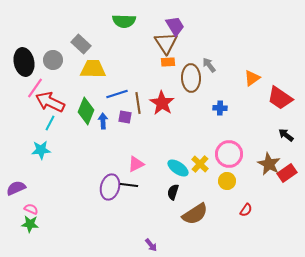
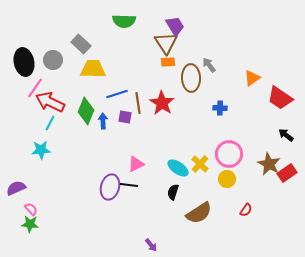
yellow circle: moved 2 px up
pink semicircle: rotated 24 degrees clockwise
brown semicircle: moved 4 px right, 1 px up
